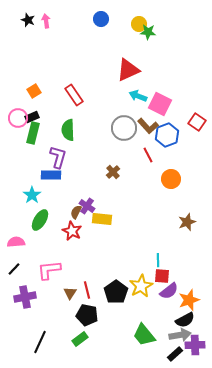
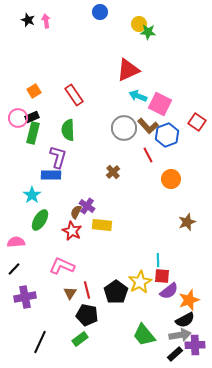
blue circle at (101, 19): moved 1 px left, 7 px up
yellow rectangle at (102, 219): moved 6 px down
pink L-shape at (49, 270): moved 13 px right, 4 px up; rotated 30 degrees clockwise
yellow star at (141, 286): moved 1 px left, 4 px up
